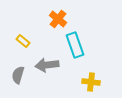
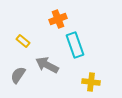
orange cross: rotated 30 degrees clockwise
gray arrow: rotated 35 degrees clockwise
gray semicircle: rotated 18 degrees clockwise
